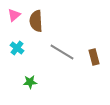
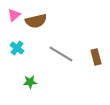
brown semicircle: rotated 100 degrees counterclockwise
gray line: moved 1 px left, 2 px down
brown rectangle: moved 2 px right
